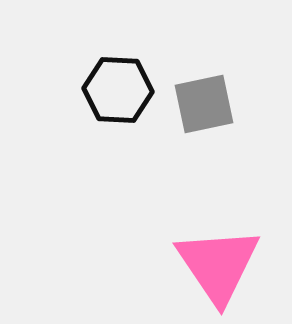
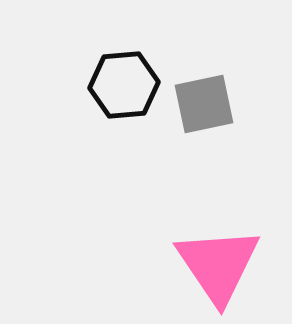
black hexagon: moved 6 px right, 5 px up; rotated 8 degrees counterclockwise
